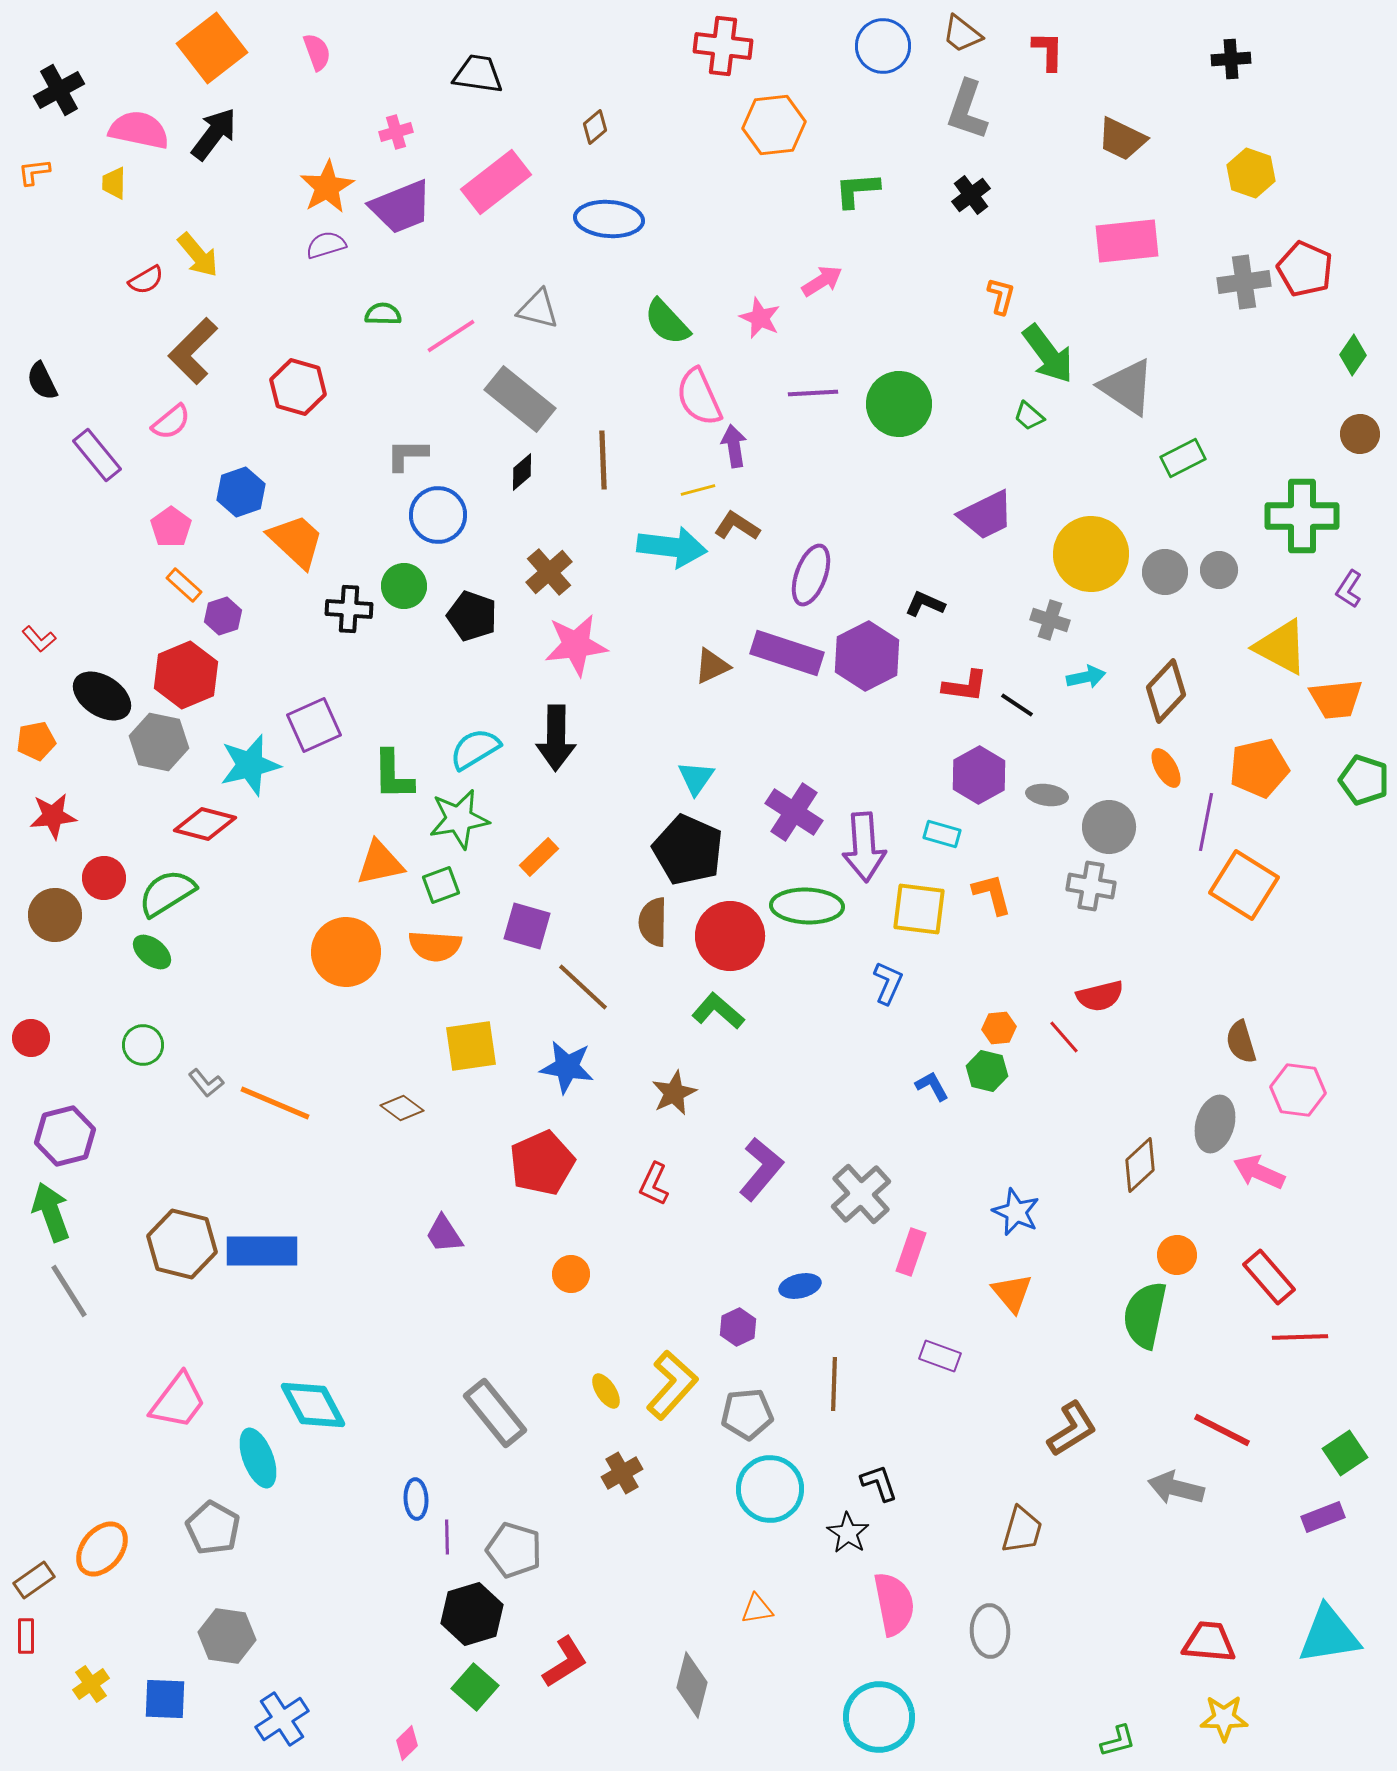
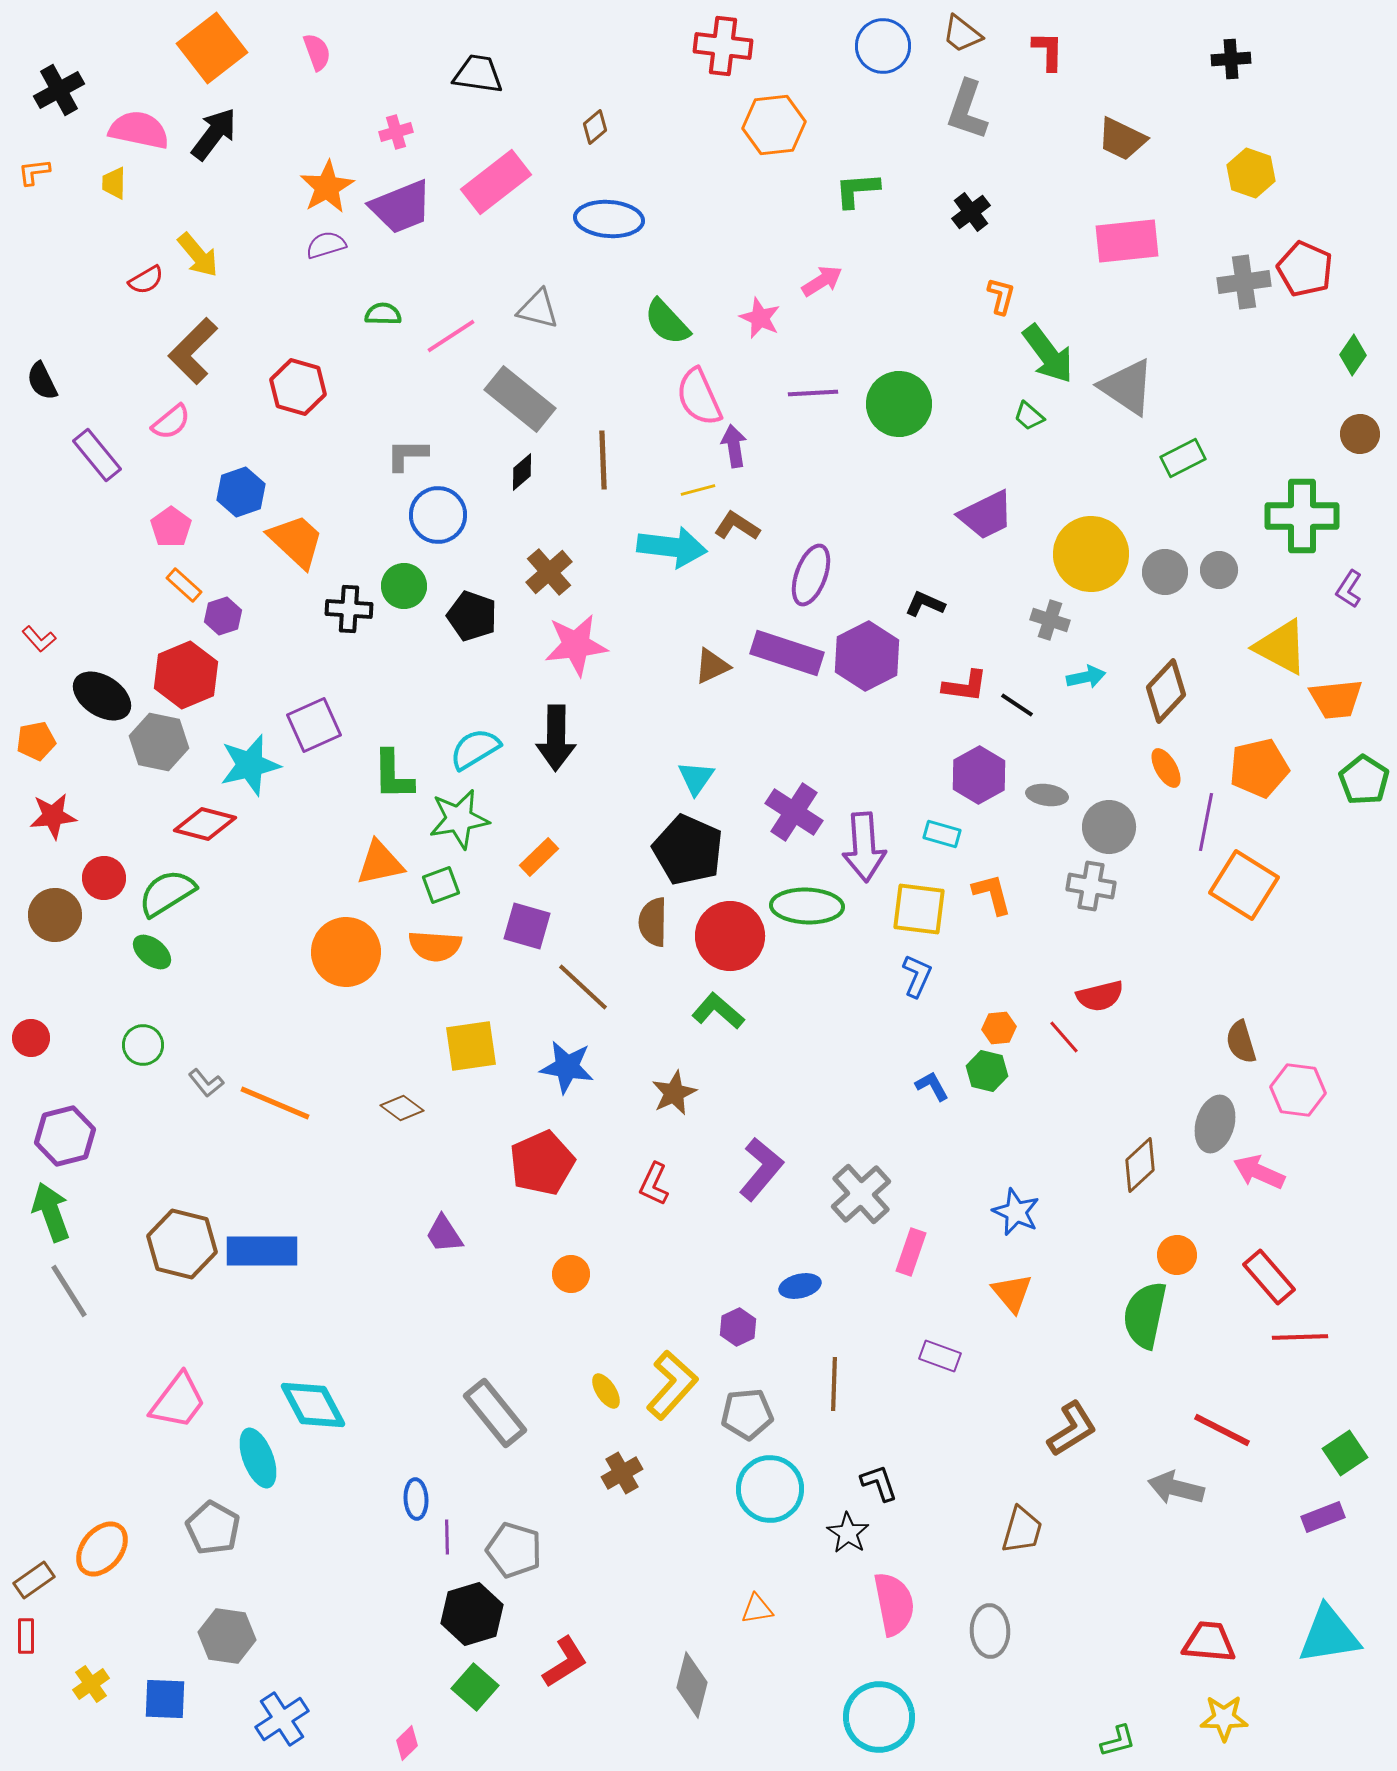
black cross at (971, 195): moved 17 px down
green pentagon at (1364, 780): rotated 15 degrees clockwise
blue L-shape at (888, 983): moved 29 px right, 7 px up
